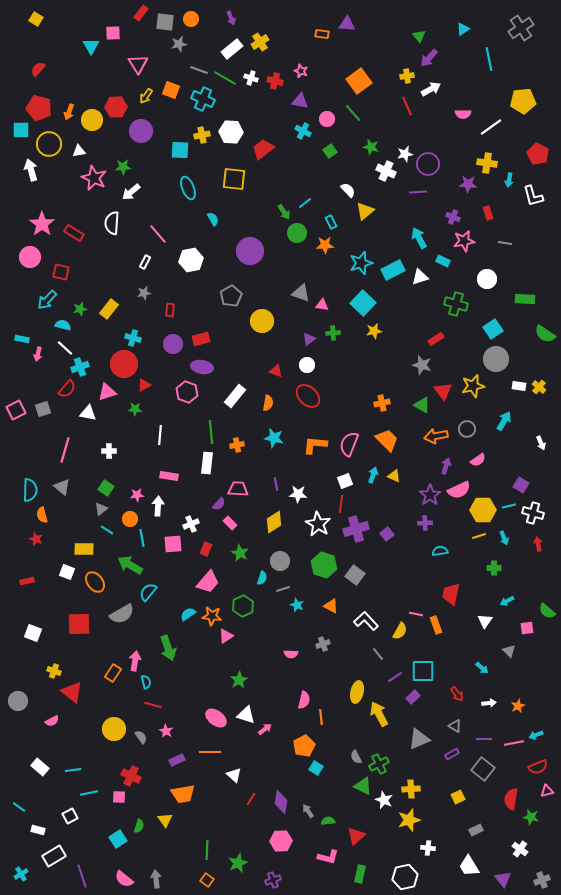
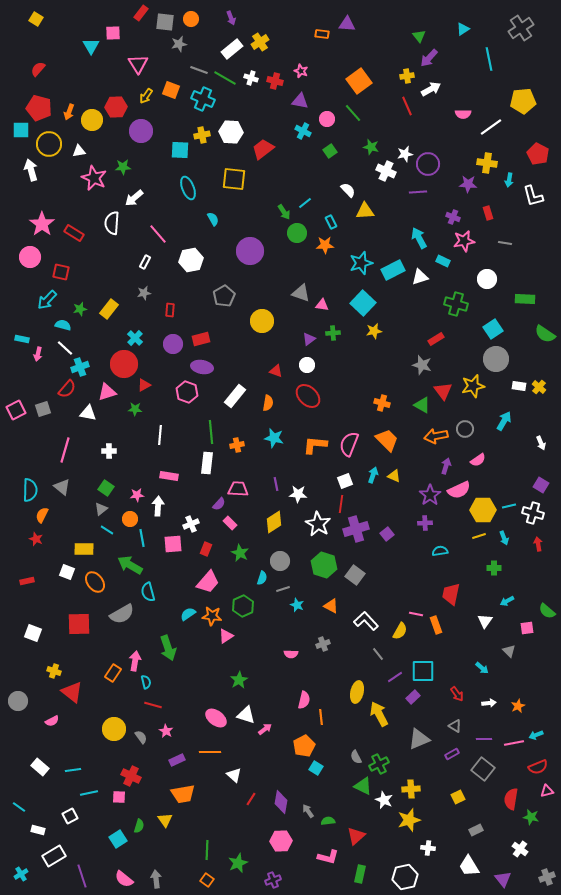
white arrow at (131, 192): moved 3 px right, 6 px down
yellow triangle at (365, 211): rotated 36 degrees clockwise
gray pentagon at (231, 296): moved 7 px left
cyan cross at (133, 338): moved 2 px right; rotated 28 degrees clockwise
orange cross at (382, 403): rotated 28 degrees clockwise
gray circle at (467, 429): moved 2 px left
purple square at (521, 485): moved 20 px right
orange semicircle at (42, 515): rotated 42 degrees clockwise
cyan semicircle at (148, 592): rotated 54 degrees counterclockwise
gray cross at (542, 880): moved 5 px right, 3 px up
